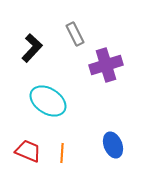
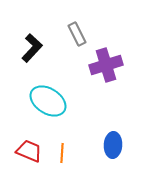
gray rectangle: moved 2 px right
blue ellipse: rotated 25 degrees clockwise
red trapezoid: moved 1 px right
